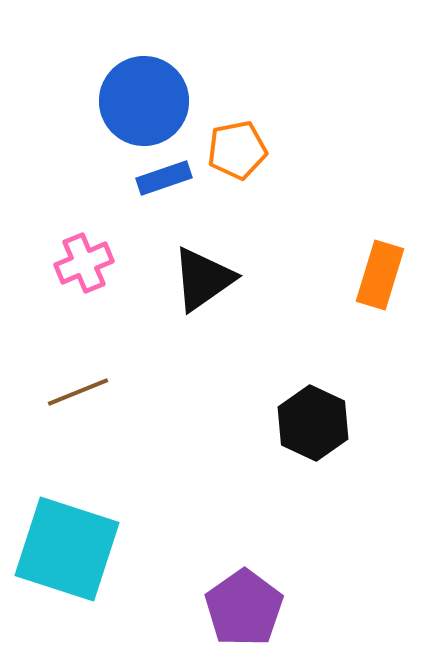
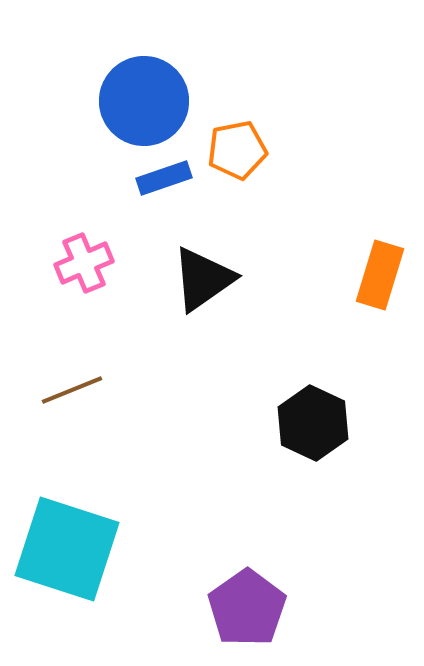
brown line: moved 6 px left, 2 px up
purple pentagon: moved 3 px right
